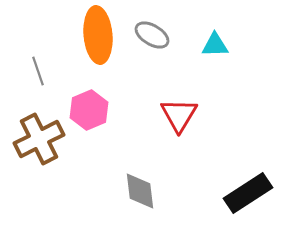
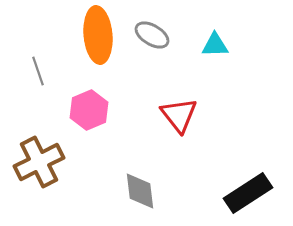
red triangle: rotated 9 degrees counterclockwise
brown cross: moved 23 px down
